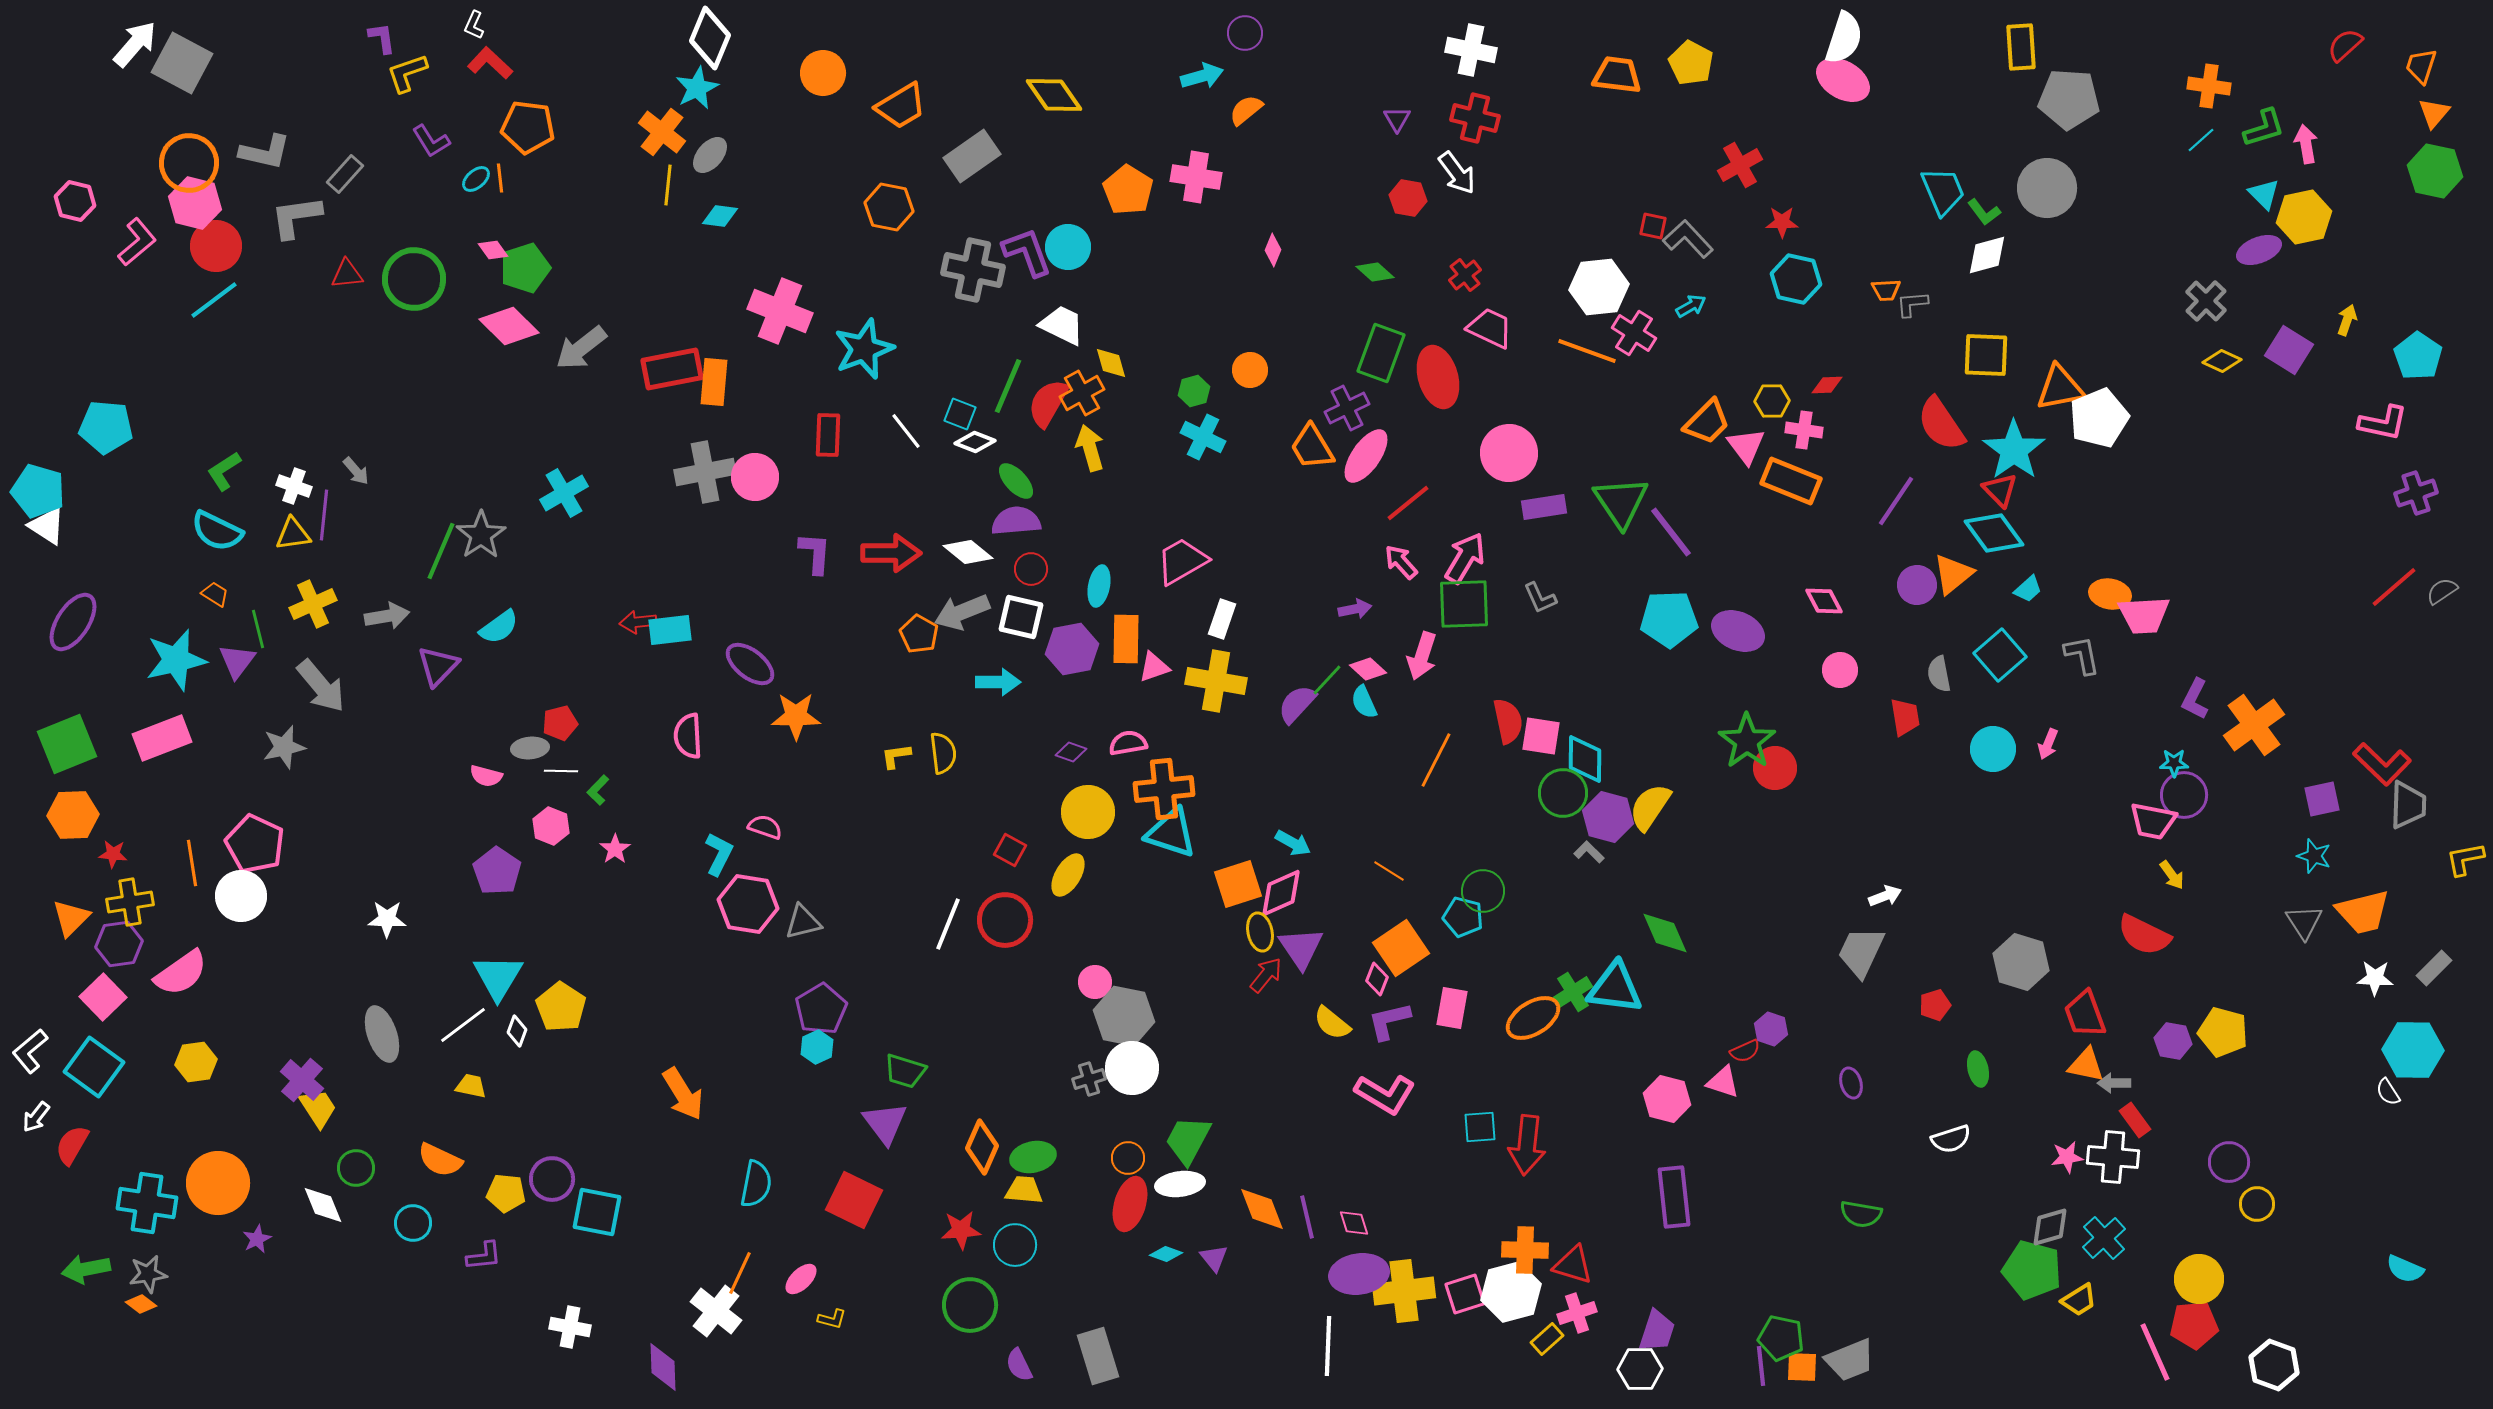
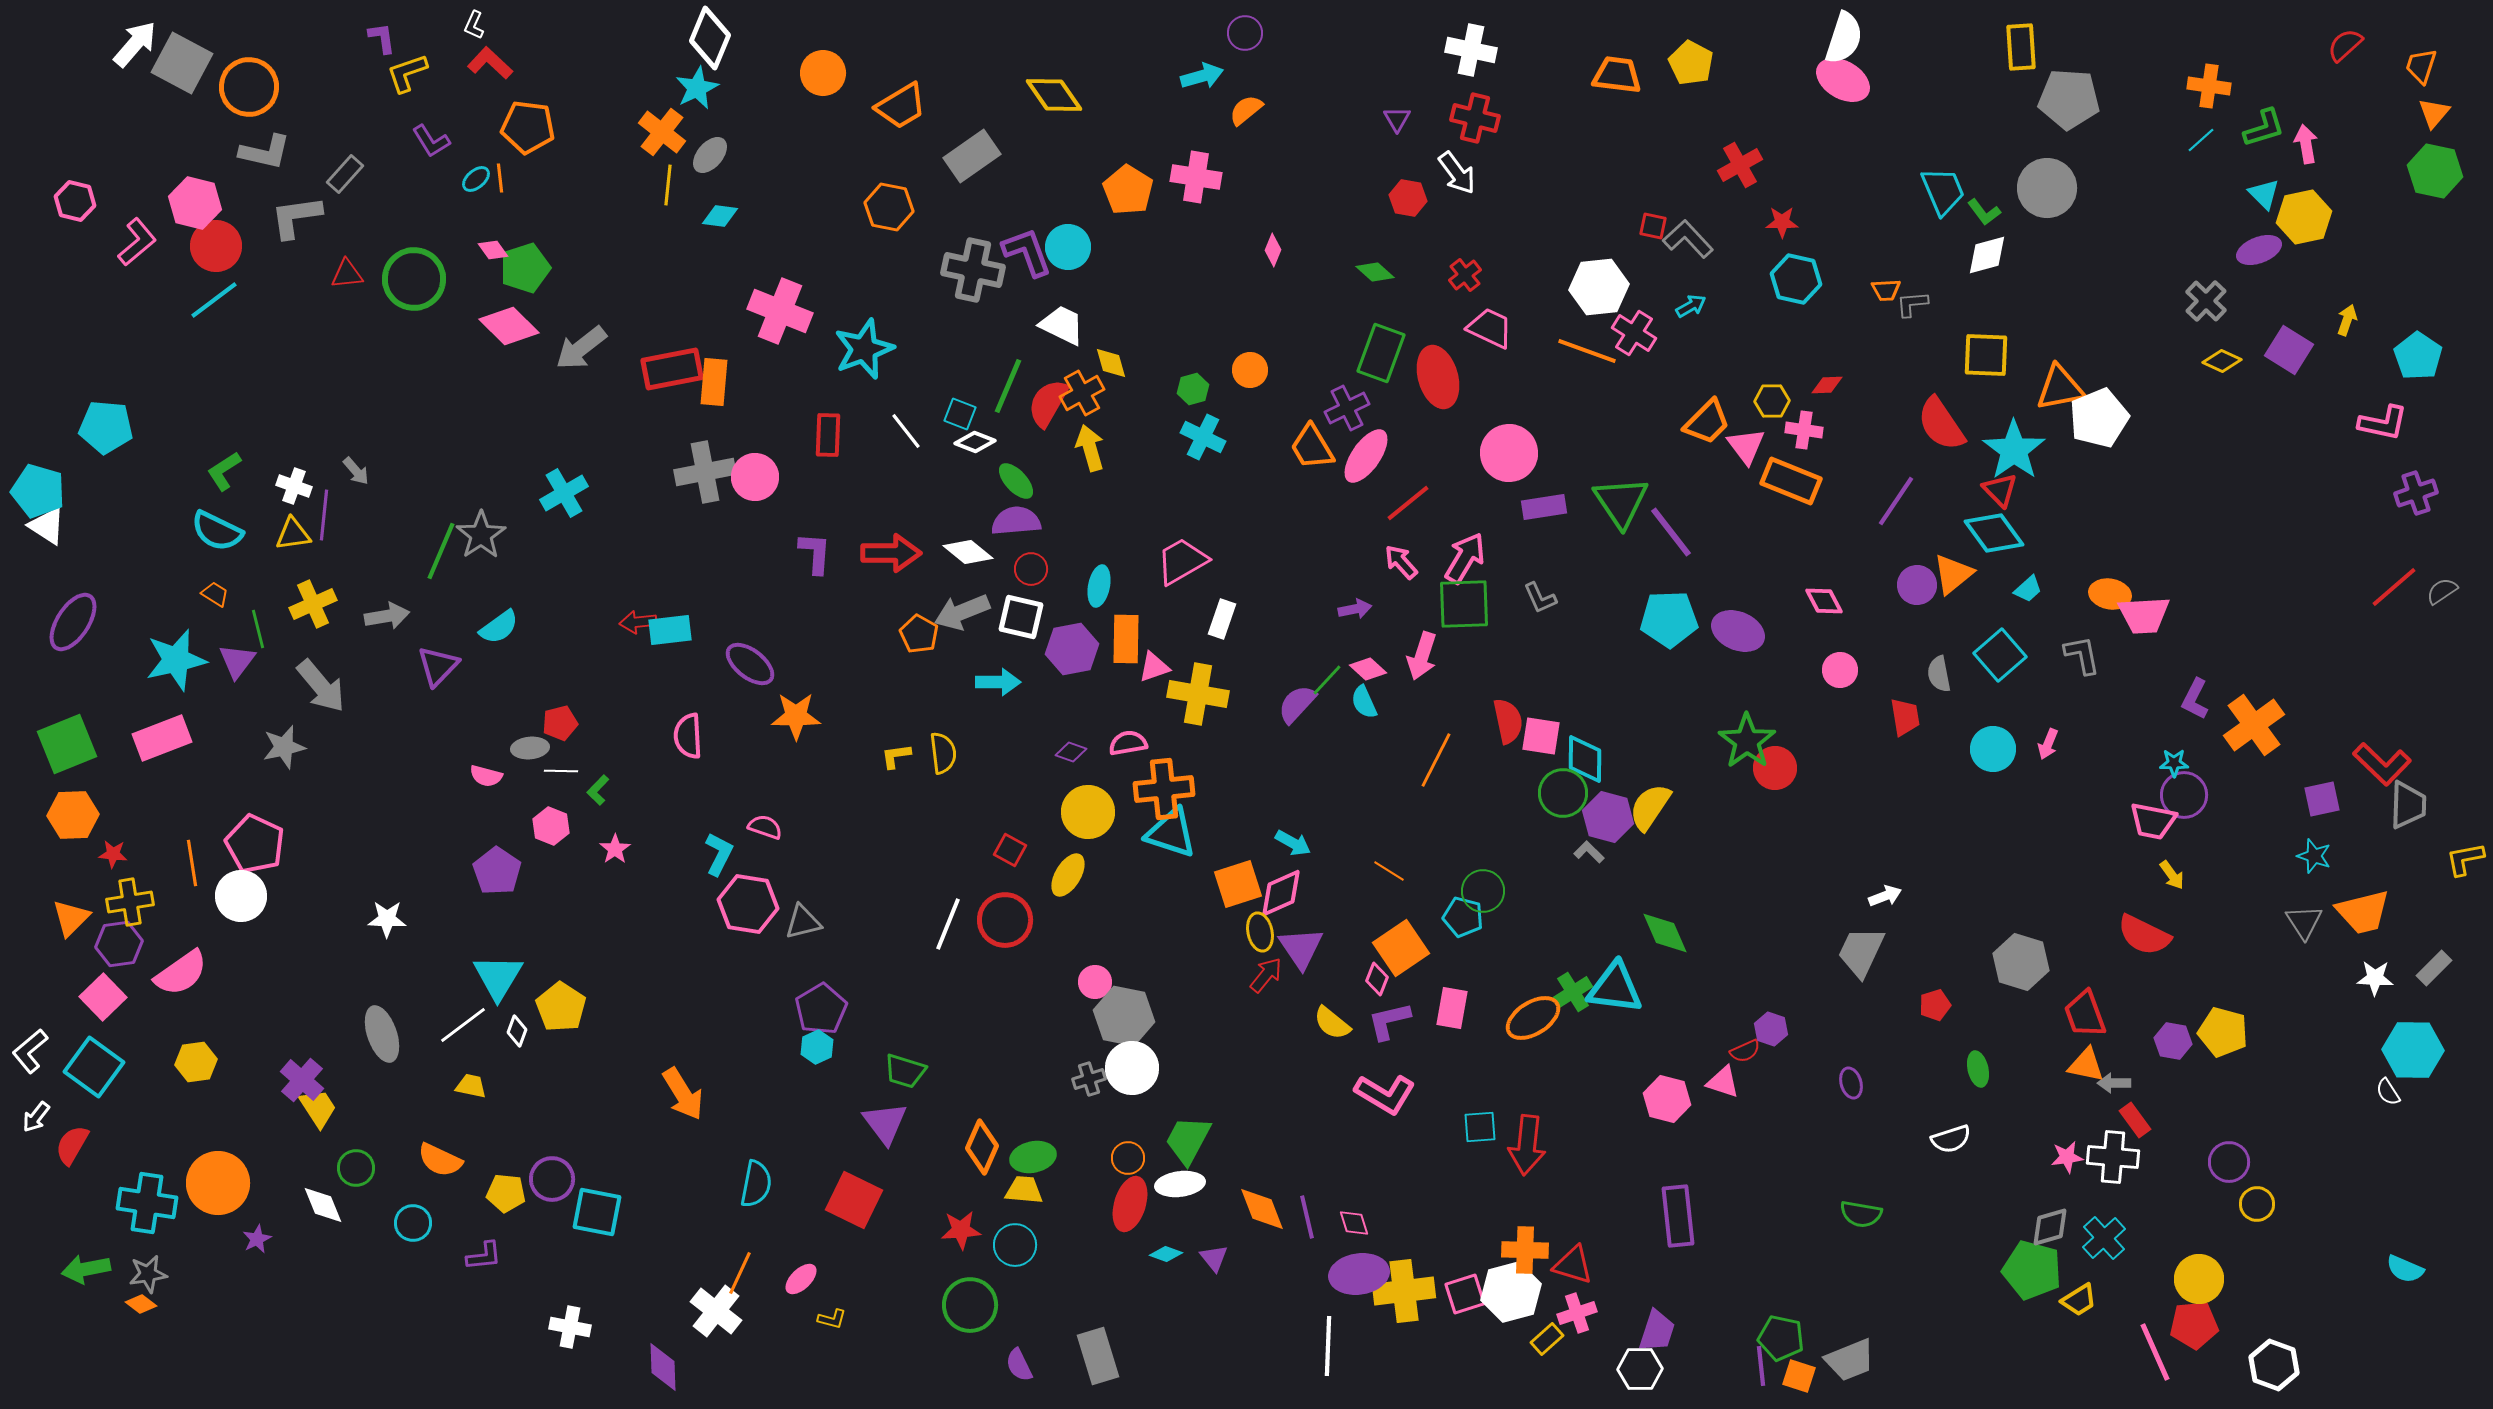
orange circle at (189, 163): moved 60 px right, 76 px up
green hexagon at (1194, 391): moved 1 px left, 2 px up
yellow cross at (1216, 681): moved 18 px left, 13 px down
purple rectangle at (1674, 1197): moved 4 px right, 19 px down
orange square at (1802, 1367): moved 3 px left, 9 px down; rotated 16 degrees clockwise
